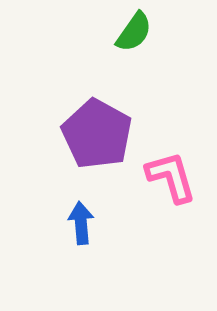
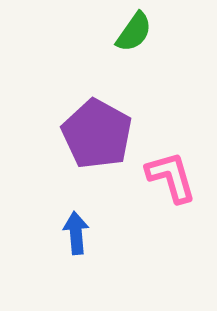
blue arrow: moved 5 px left, 10 px down
